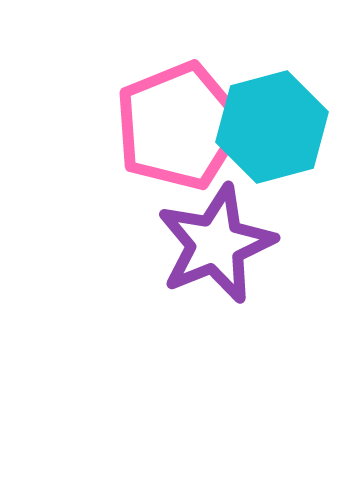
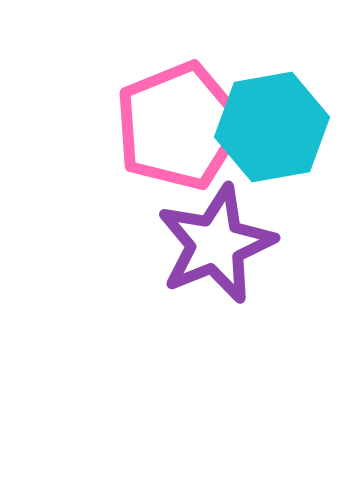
cyan hexagon: rotated 5 degrees clockwise
